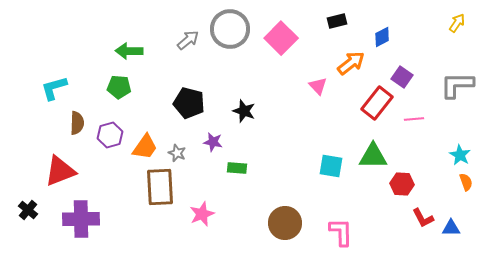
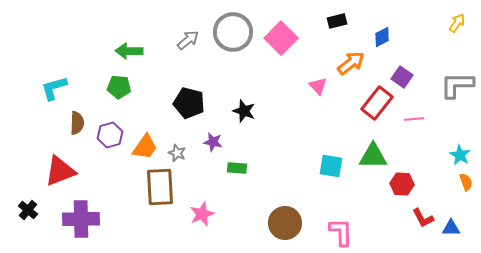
gray circle: moved 3 px right, 3 px down
